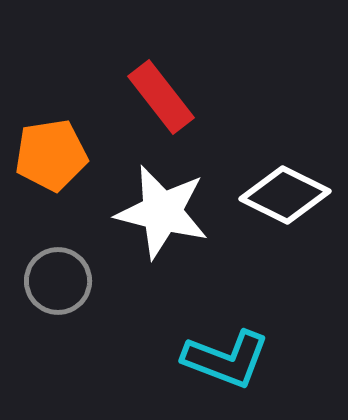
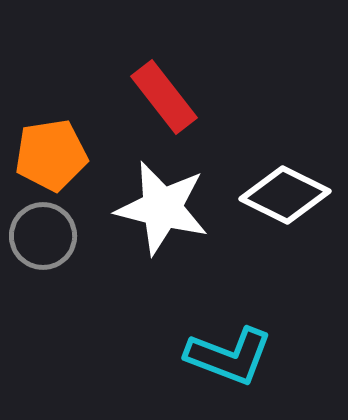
red rectangle: moved 3 px right
white star: moved 4 px up
gray circle: moved 15 px left, 45 px up
cyan L-shape: moved 3 px right, 3 px up
